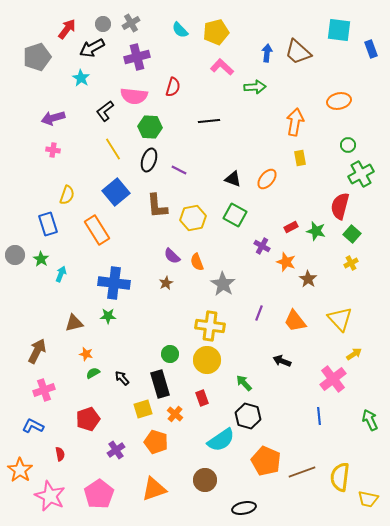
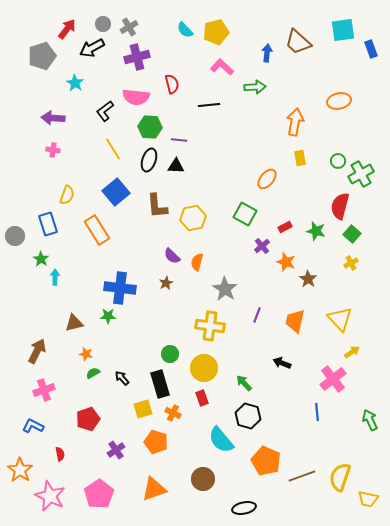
gray cross at (131, 23): moved 2 px left, 4 px down
cyan semicircle at (180, 30): moved 5 px right
cyan square at (339, 30): moved 4 px right; rotated 15 degrees counterclockwise
brown trapezoid at (298, 52): moved 10 px up
gray pentagon at (37, 57): moved 5 px right, 1 px up
cyan star at (81, 78): moved 6 px left, 5 px down
red semicircle at (173, 87): moved 1 px left, 3 px up; rotated 30 degrees counterclockwise
pink semicircle at (134, 96): moved 2 px right, 1 px down
purple arrow at (53, 118): rotated 20 degrees clockwise
black line at (209, 121): moved 16 px up
green circle at (348, 145): moved 10 px left, 16 px down
purple line at (179, 170): moved 30 px up; rotated 21 degrees counterclockwise
black triangle at (233, 179): moved 57 px left, 13 px up; rotated 18 degrees counterclockwise
green square at (235, 215): moved 10 px right, 1 px up
red rectangle at (291, 227): moved 6 px left
purple cross at (262, 246): rotated 21 degrees clockwise
gray circle at (15, 255): moved 19 px up
orange semicircle at (197, 262): rotated 36 degrees clockwise
cyan arrow at (61, 274): moved 6 px left, 3 px down; rotated 21 degrees counterclockwise
blue cross at (114, 283): moved 6 px right, 5 px down
gray star at (223, 284): moved 2 px right, 5 px down
purple line at (259, 313): moved 2 px left, 2 px down
orange trapezoid at (295, 321): rotated 50 degrees clockwise
yellow arrow at (354, 354): moved 2 px left, 2 px up
yellow circle at (207, 360): moved 3 px left, 8 px down
black arrow at (282, 361): moved 2 px down
orange cross at (175, 414): moved 2 px left, 1 px up; rotated 14 degrees counterclockwise
blue line at (319, 416): moved 2 px left, 4 px up
cyan semicircle at (221, 440): rotated 84 degrees clockwise
brown line at (302, 472): moved 4 px down
yellow semicircle at (340, 477): rotated 12 degrees clockwise
brown circle at (205, 480): moved 2 px left, 1 px up
